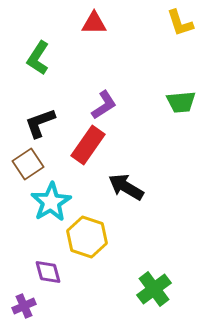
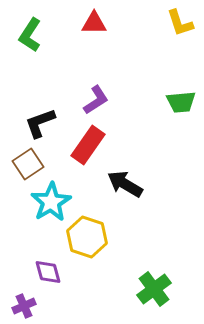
green L-shape: moved 8 px left, 23 px up
purple L-shape: moved 8 px left, 5 px up
black arrow: moved 1 px left, 3 px up
